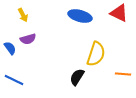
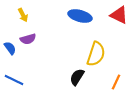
red triangle: moved 2 px down
orange line: moved 7 px left, 8 px down; rotated 70 degrees counterclockwise
